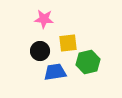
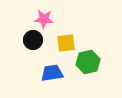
yellow square: moved 2 px left
black circle: moved 7 px left, 11 px up
blue trapezoid: moved 3 px left, 1 px down
